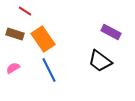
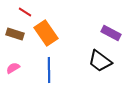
red line: moved 1 px down
purple rectangle: moved 1 px down
orange rectangle: moved 3 px right, 6 px up
blue line: rotated 25 degrees clockwise
